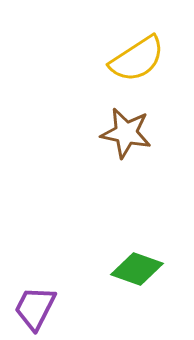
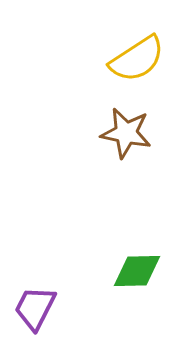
green diamond: moved 2 px down; rotated 21 degrees counterclockwise
